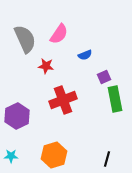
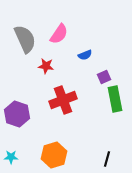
purple hexagon: moved 2 px up; rotated 15 degrees counterclockwise
cyan star: moved 1 px down
